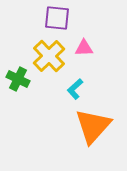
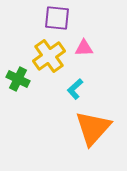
yellow cross: rotated 8 degrees clockwise
orange triangle: moved 2 px down
